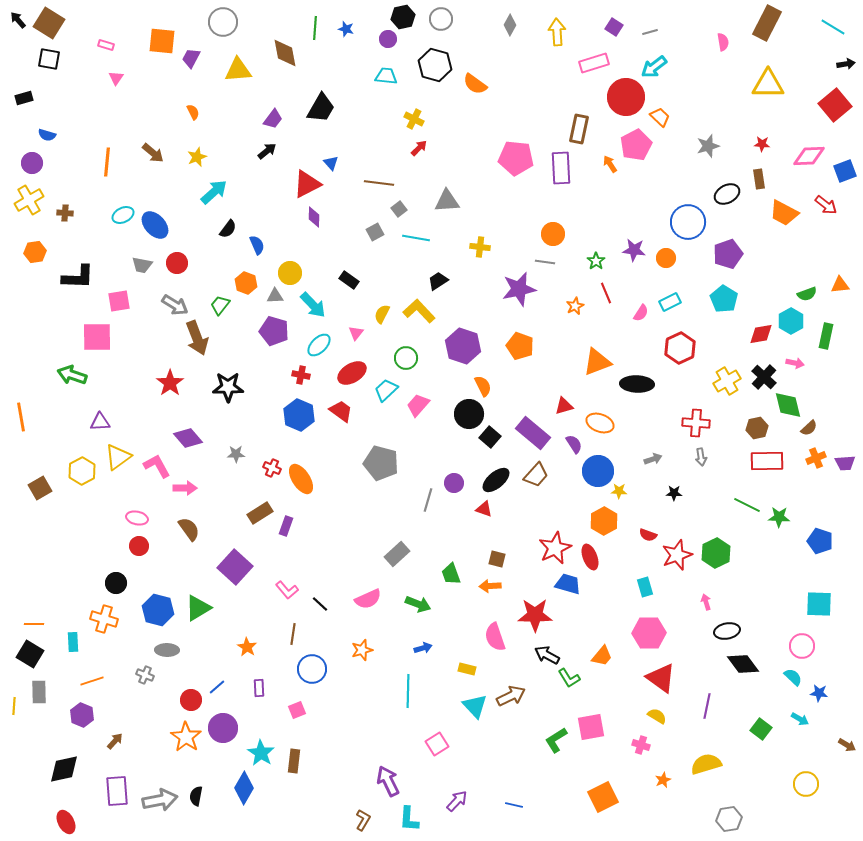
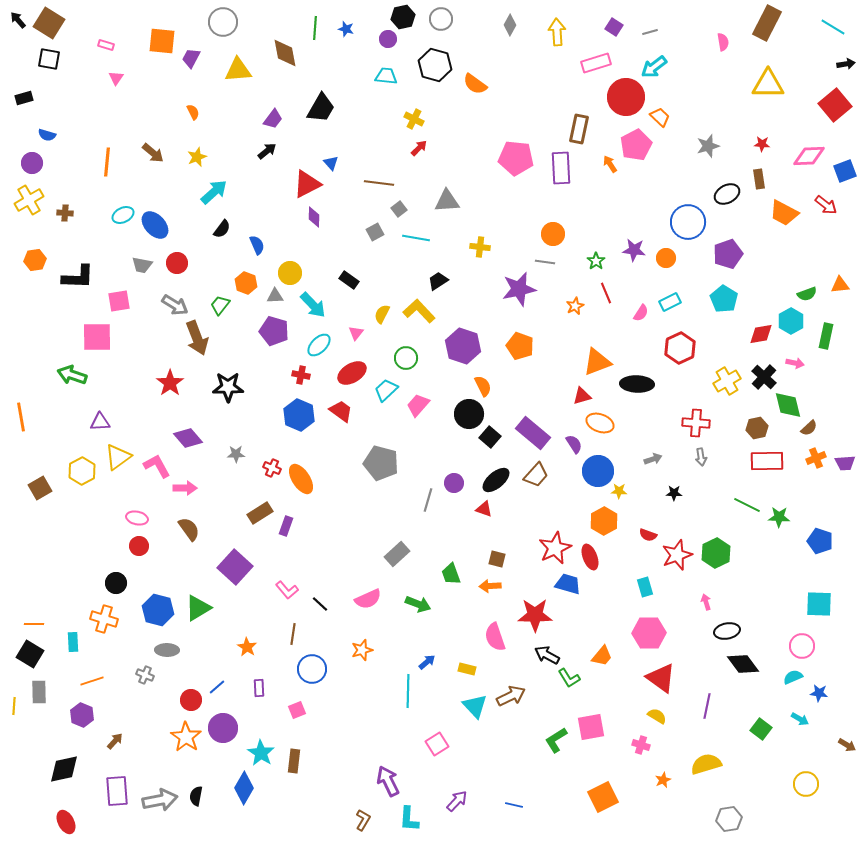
pink rectangle at (594, 63): moved 2 px right
black semicircle at (228, 229): moved 6 px left
orange hexagon at (35, 252): moved 8 px down
red triangle at (564, 406): moved 18 px right, 10 px up
blue arrow at (423, 648): moved 4 px right, 14 px down; rotated 24 degrees counterclockwise
cyan semicircle at (793, 677): rotated 66 degrees counterclockwise
